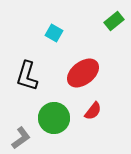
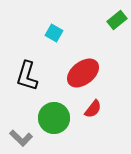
green rectangle: moved 3 px right, 1 px up
red semicircle: moved 2 px up
gray L-shape: rotated 80 degrees clockwise
